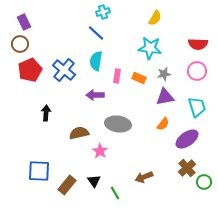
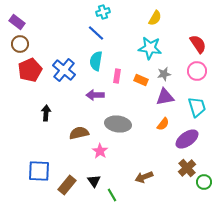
purple rectangle: moved 7 px left; rotated 28 degrees counterclockwise
red semicircle: rotated 126 degrees counterclockwise
orange rectangle: moved 2 px right, 2 px down
green line: moved 3 px left, 2 px down
